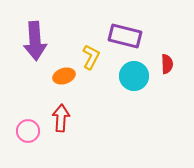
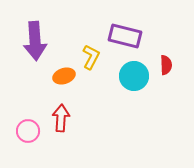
red semicircle: moved 1 px left, 1 px down
